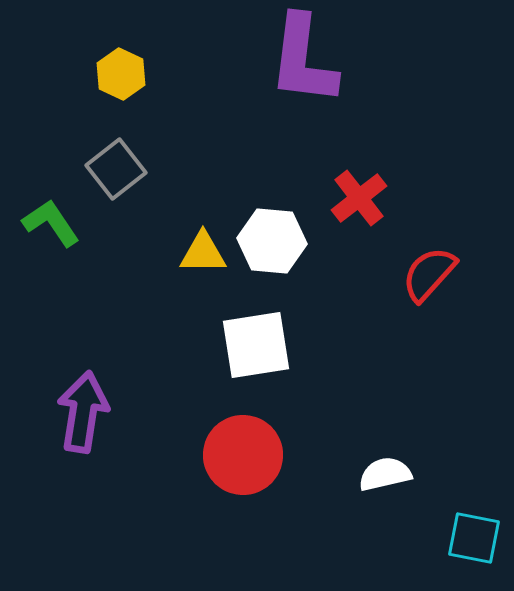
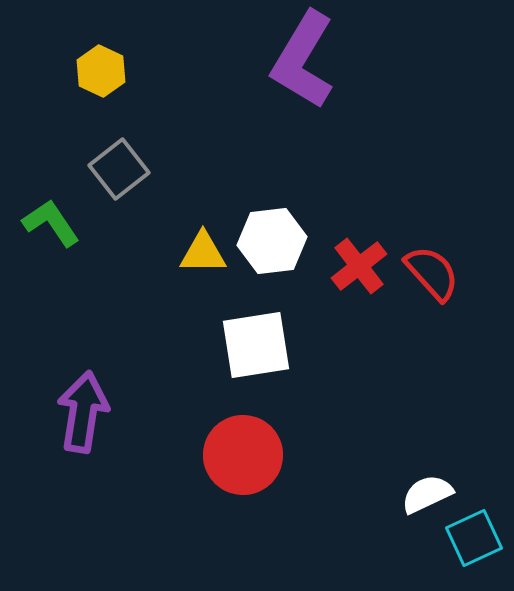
purple L-shape: rotated 24 degrees clockwise
yellow hexagon: moved 20 px left, 3 px up
gray square: moved 3 px right
red cross: moved 68 px down
white hexagon: rotated 12 degrees counterclockwise
red semicircle: moved 3 px right, 1 px up; rotated 96 degrees clockwise
white semicircle: moved 42 px right, 20 px down; rotated 12 degrees counterclockwise
cyan square: rotated 36 degrees counterclockwise
